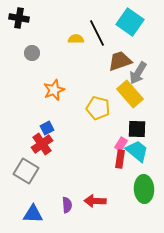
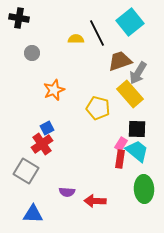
cyan square: rotated 16 degrees clockwise
purple semicircle: moved 13 px up; rotated 98 degrees clockwise
